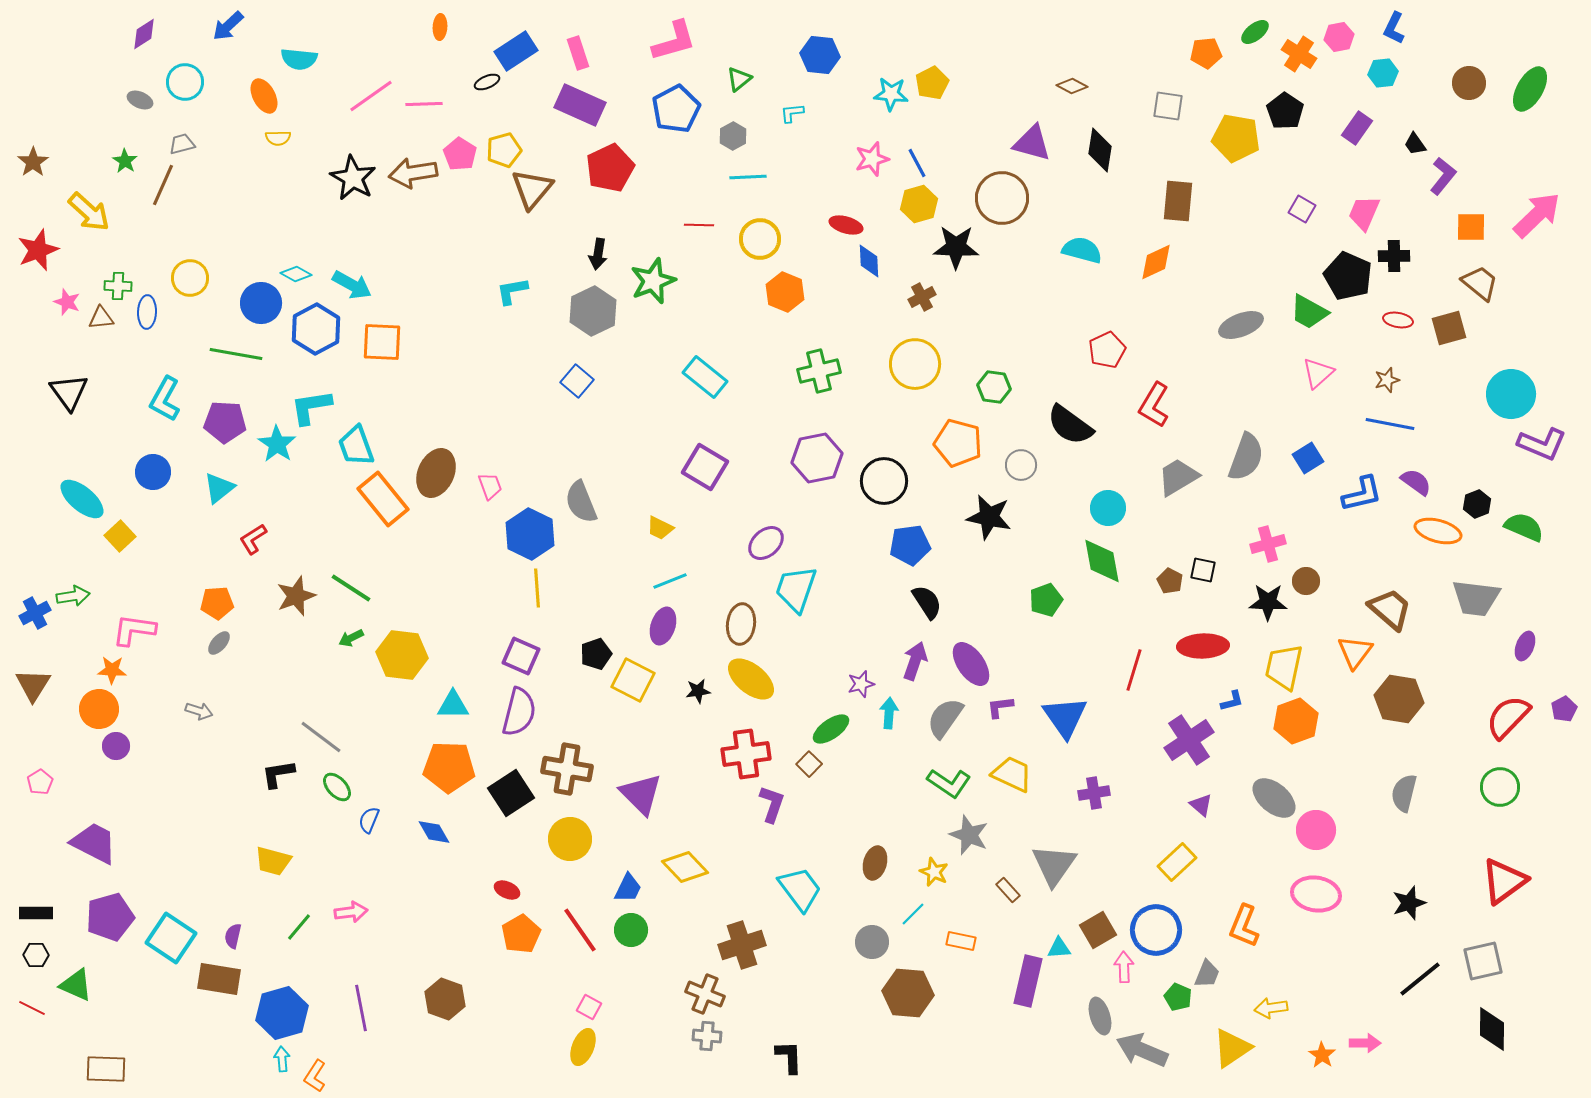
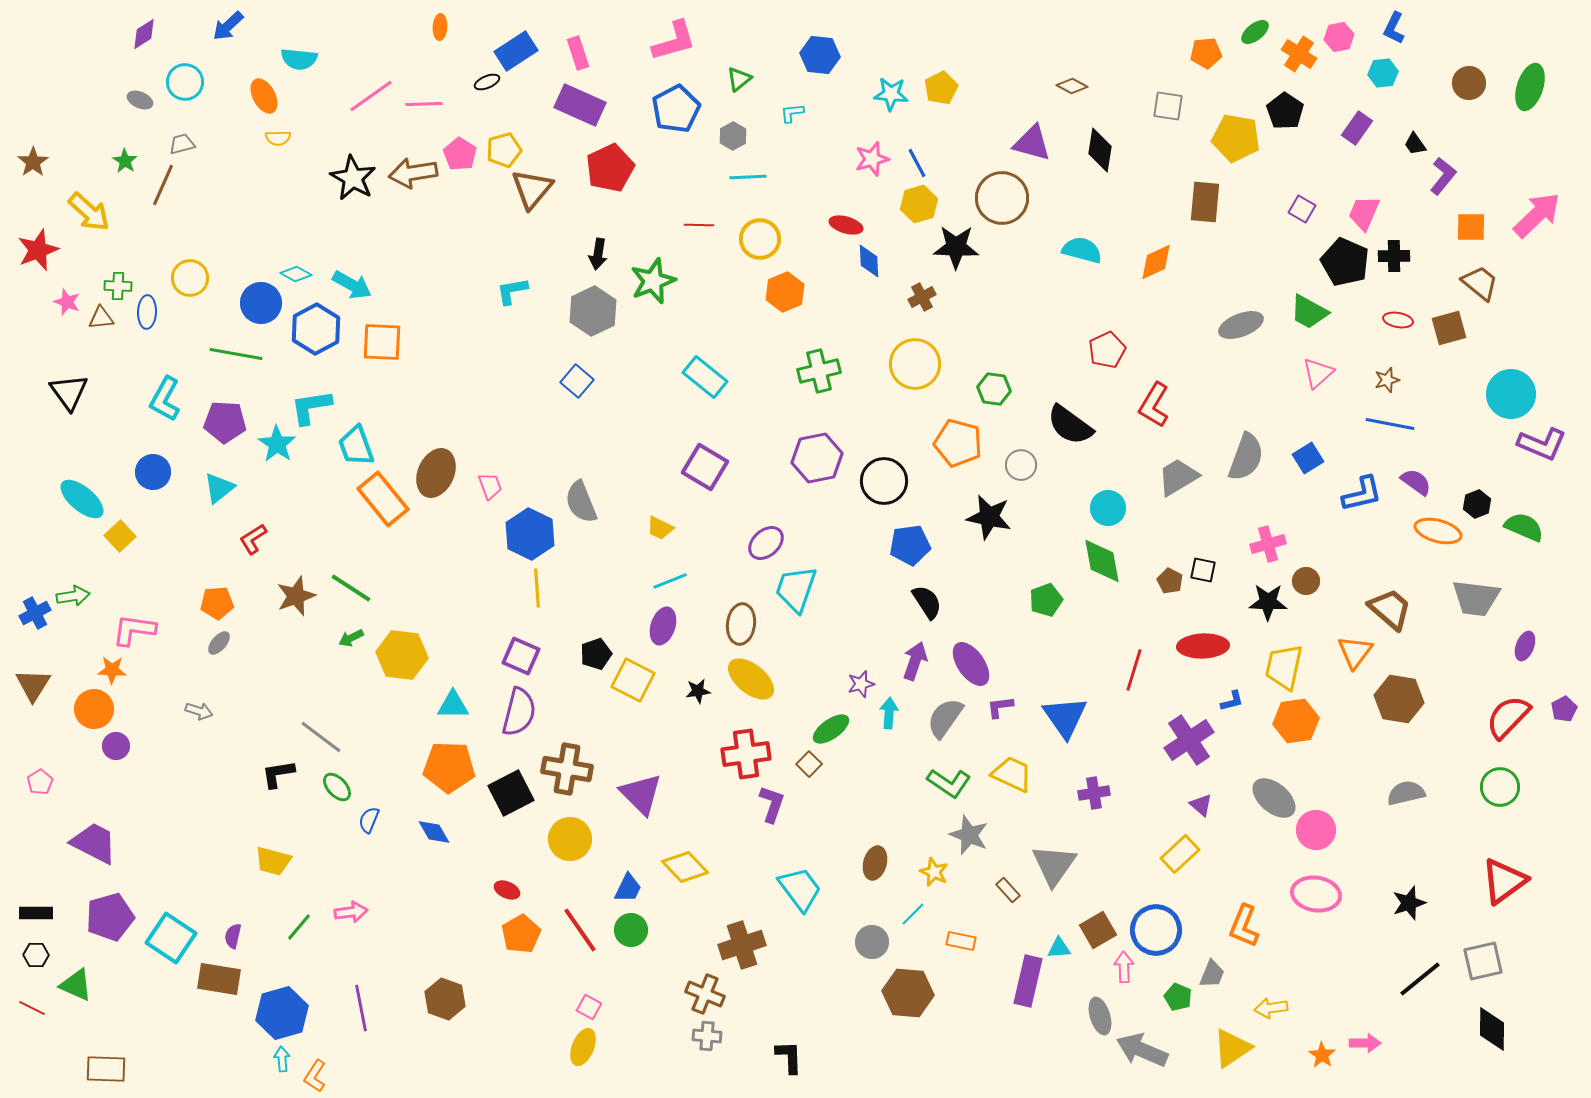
yellow pentagon at (932, 83): moved 9 px right, 5 px down
green ellipse at (1530, 89): moved 2 px up; rotated 12 degrees counterclockwise
brown rectangle at (1178, 201): moved 27 px right, 1 px down
black pentagon at (1348, 276): moved 3 px left, 14 px up
orange hexagon at (785, 292): rotated 15 degrees clockwise
green hexagon at (994, 387): moved 2 px down
orange circle at (99, 709): moved 5 px left
orange hexagon at (1296, 721): rotated 12 degrees clockwise
black square at (511, 793): rotated 6 degrees clockwise
gray semicircle at (1404, 793): moved 2 px right; rotated 63 degrees clockwise
yellow rectangle at (1177, 862): moved 3 px right, 8 px up
gray trapezoid at (1207, 974): moved 5 px right
